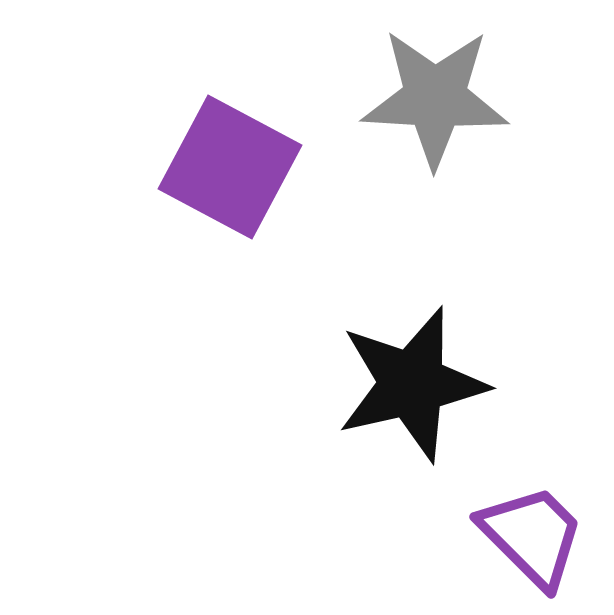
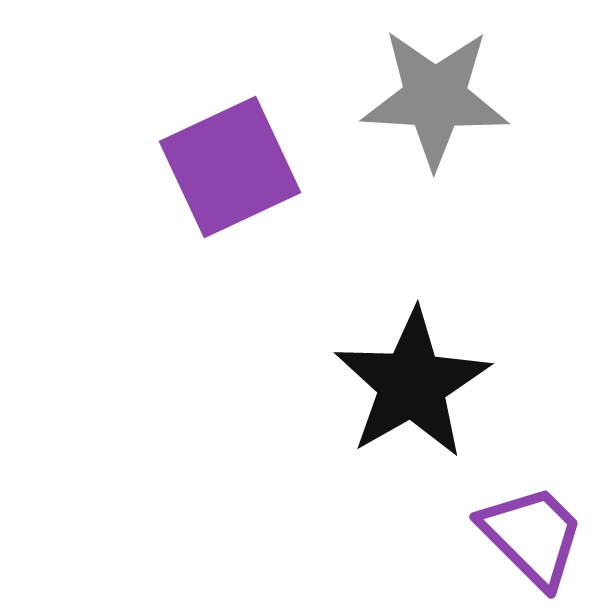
purple square: rotated 37 degrees clockwise
black star: rotated 17 degrees counterclockwise
